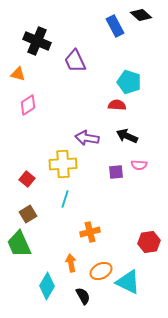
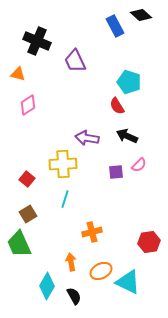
red semicircle: moved 1 px down; rotated 126 degrees counterclockwise
pink semicircle: rotated 49 degrees counterclockwise
orange cross: moved 2 px right
orange arrow: moved 1 px up
black semicircle: moved 9 px left
